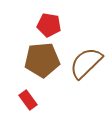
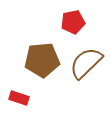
red pentagon: moved 24 px right, 3 px up; rotated 20 degrees counterclockwise
red rectangle: moved 9 px left, 2 px up; rotated 36 degrees counterclockwise
